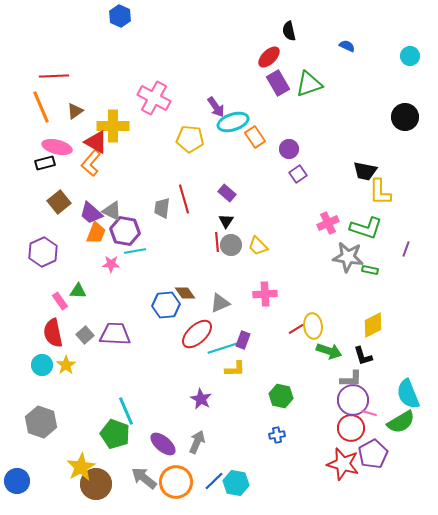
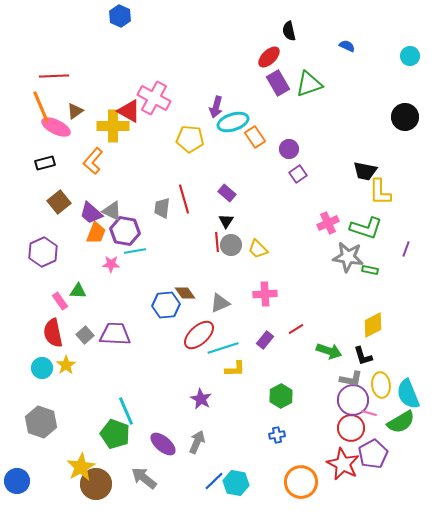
purple arrow at (216, 107): rotated 50 degrees clockwise
red triangle at (96, 142): moved 33 px right, 31 px up
pink ellipse at (57, 147): moved 1 px left, 20 px up; rotated 12 degrees clockwise
orange L-shape at (91, 163): moved 2 px right, 2 px up
yellow trapezoid at (258, 246): moved 3 px down
yellow ellipse at (313, 326): moved 68 px right, 59 px down
red ellipse at (197, 334): moved 2 px right, 1 px down
purple rectangle at (243, 340): moved 22 px right; rotated 18 degrees clockwise
cyan circle at (42, 365): moved 3 px down
gray L-shape at (351, 379): rotated 10 degrees clockwise
green hexagon at (281, 396): rotated 20 degrees clockwise
red star at (343, 464): rotated 12 degrees clockwise
orange circle at (176, 482): moved 125 px right
